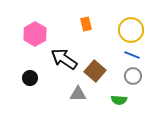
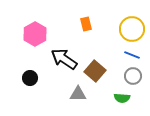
yellow circle: moved 1 px right, 1 px up
green semicircle: moved 3 px right, 2 px up
